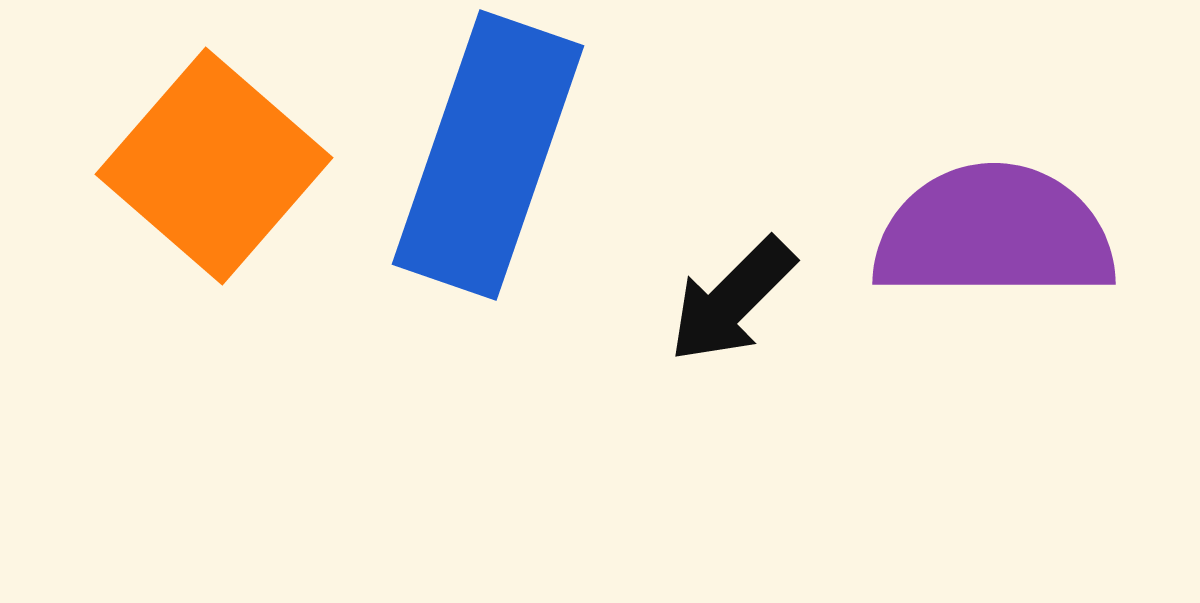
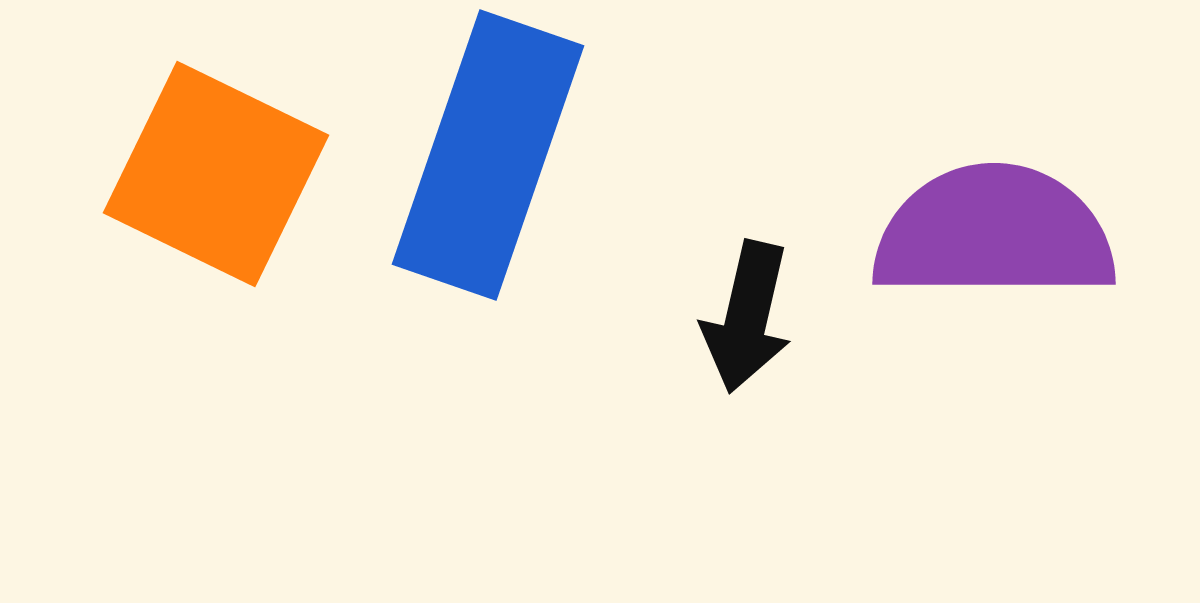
orange square: moved 2 px right, 8 px down; rotated 15 degrees counterclockwise
black arrow: moved 15 px right, 17 px down; rotated 32 degrees counterclockwise
